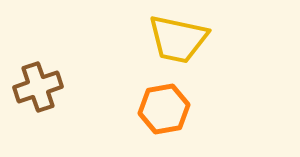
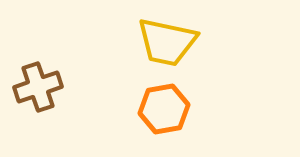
yellow trapezoid: moved 11 px left, 3 px down
